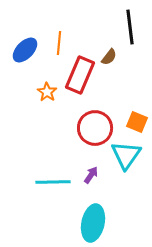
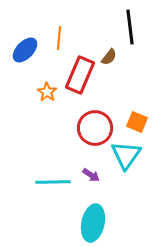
orange line: moved 5 px up
purple arrow: rotated 90 degrees clockwise
